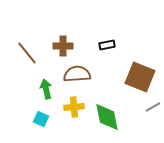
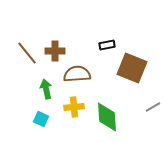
brown cross: moved 8 px left, 5 px down
brown square: moved 8 px left, 9 px up
green diamond: rotated 8 degrees clockwise
